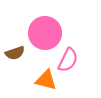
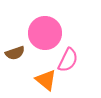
orange triangle: rotated 25 degrees clockwise
